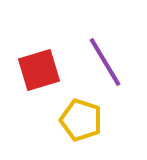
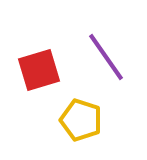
purple line: moved 1 px right, 5 px up; rotated 4 degrees counterclockwise
